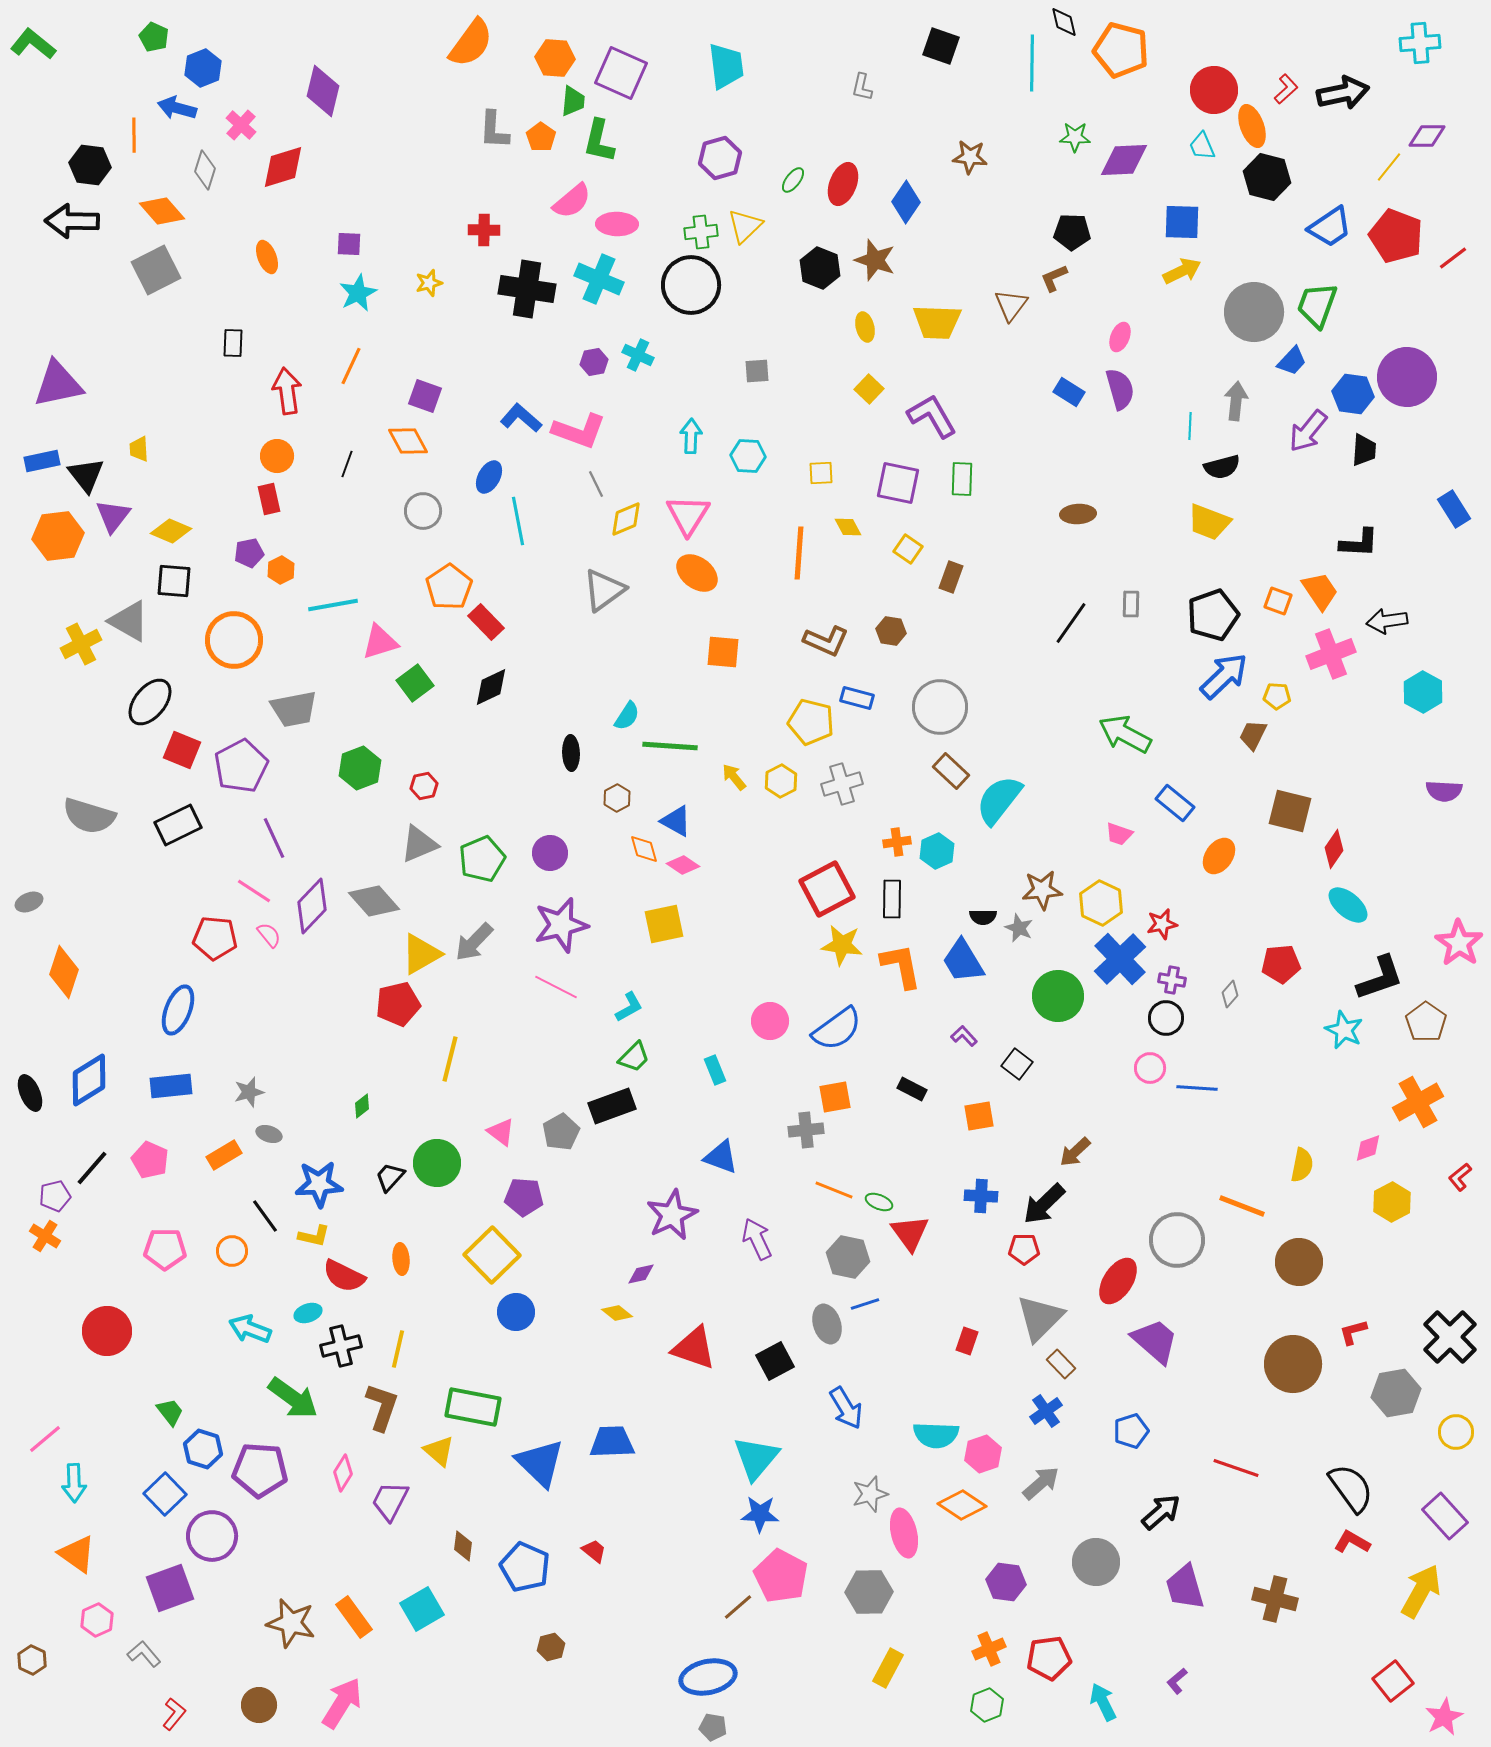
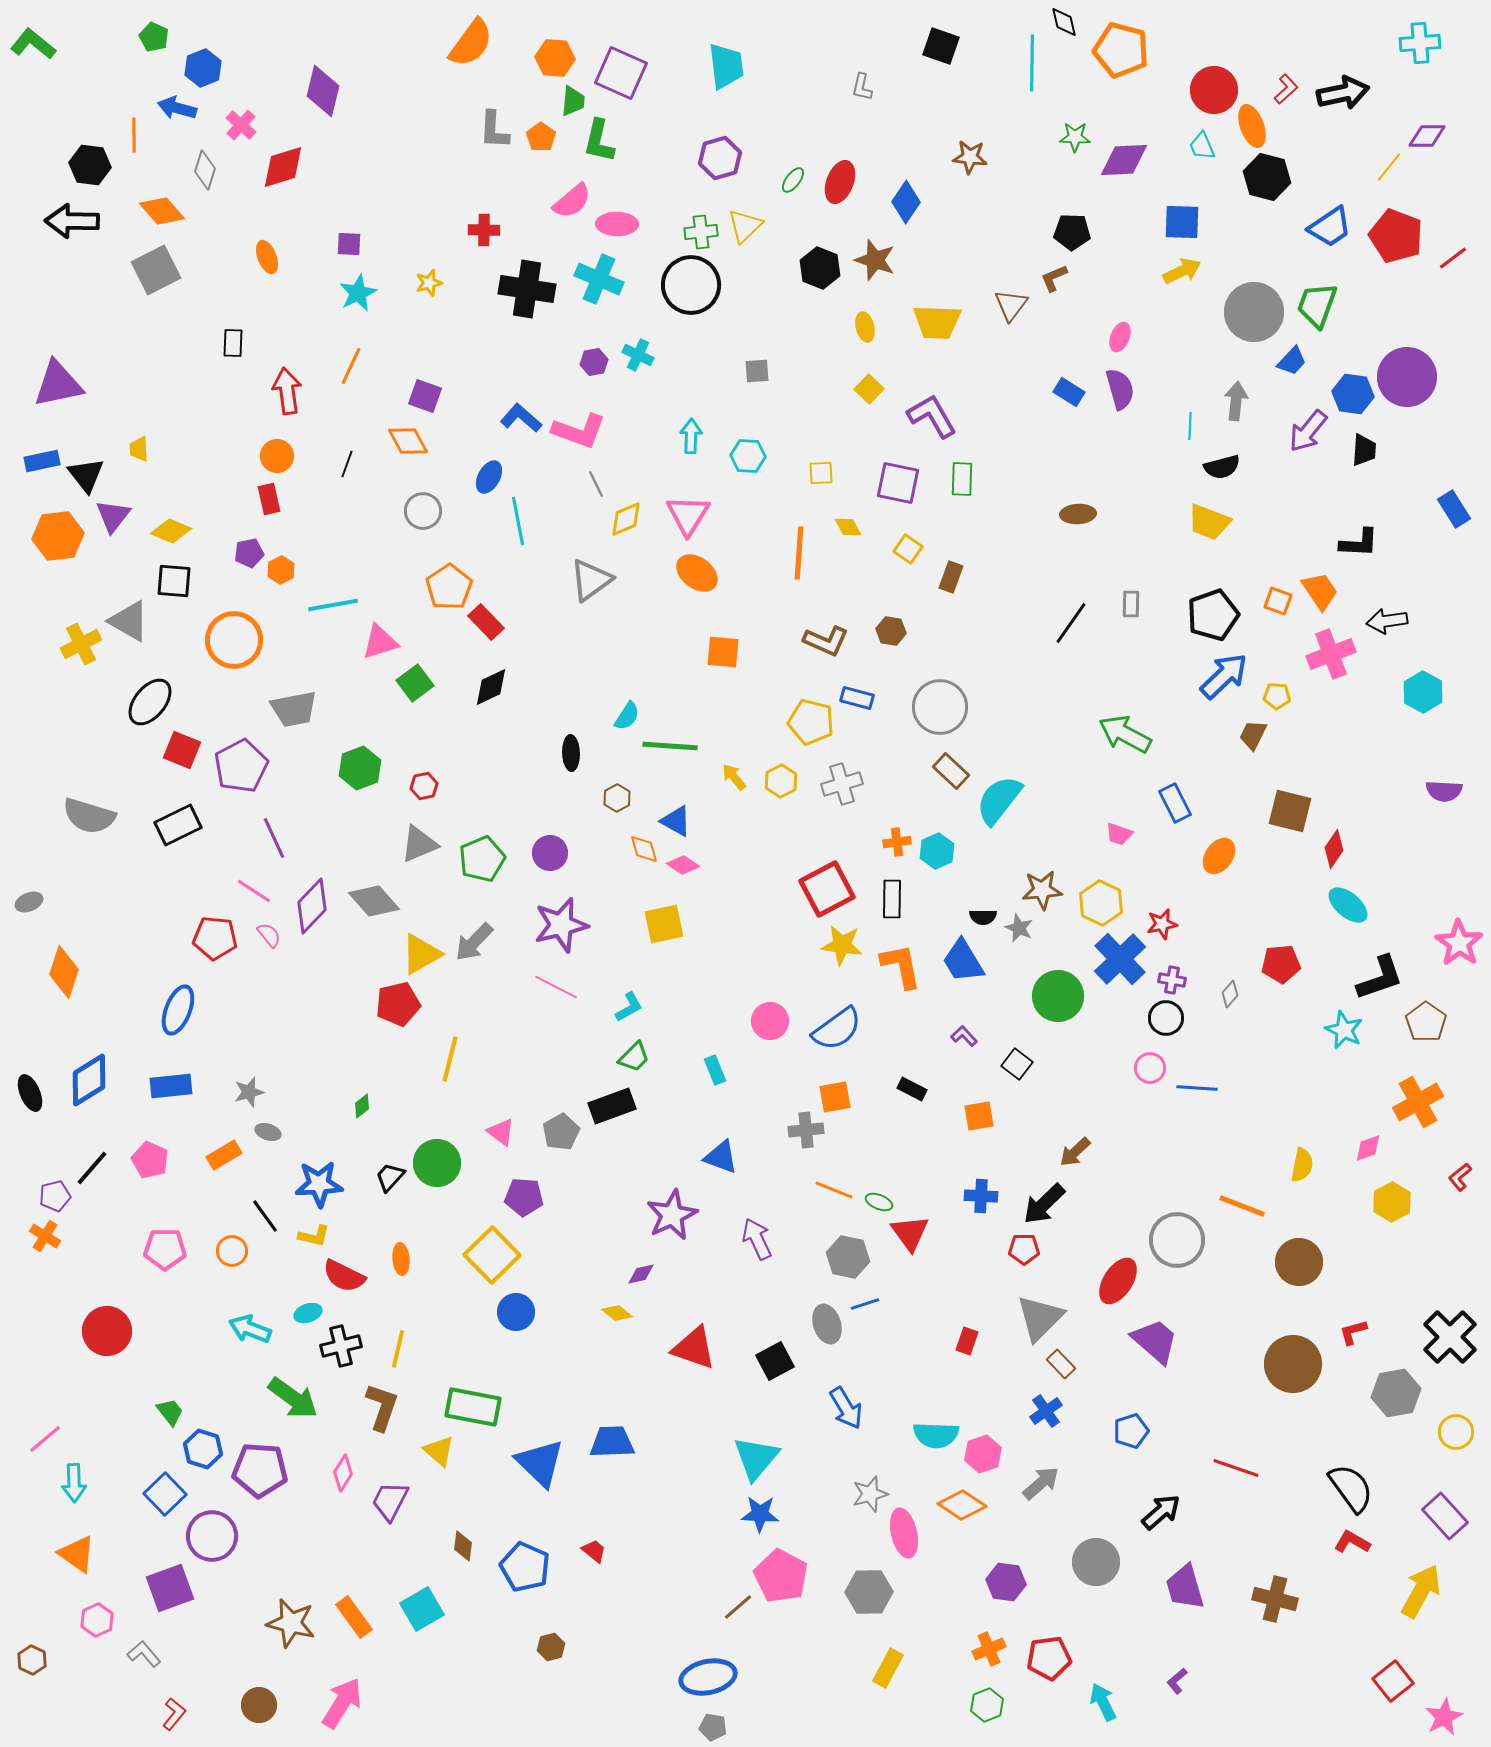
red ellipse at (843, 184): moved 3 px left, 2 px up
gray triangle at (604, 590): moved 13 px left, 10 px up
blue rectangle at (1175, 803): rotated 24 degrees clockwise
gray ellipse at (269, 1134): moved 1 px left, 2 px up
